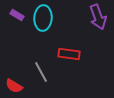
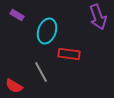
cyan ellipse: moved 4 px right, 13 px down; rotated 15 degrees clockwise
